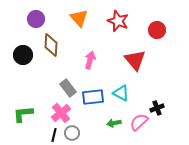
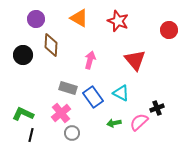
orange triangle: rotated 18 degrees counterclockwise
red circle: moved 12 px right
gray rectangle: rotated 36 degrees counterclockwise
blue rectangle: rotated 60 degrees clockwise
green L-shape: rotated 30 degrees clockwise
black line: moved 23 px left
